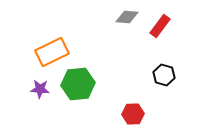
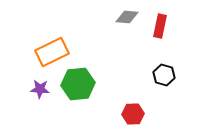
red rectangle: rotated 25 degrees counterclockwise
